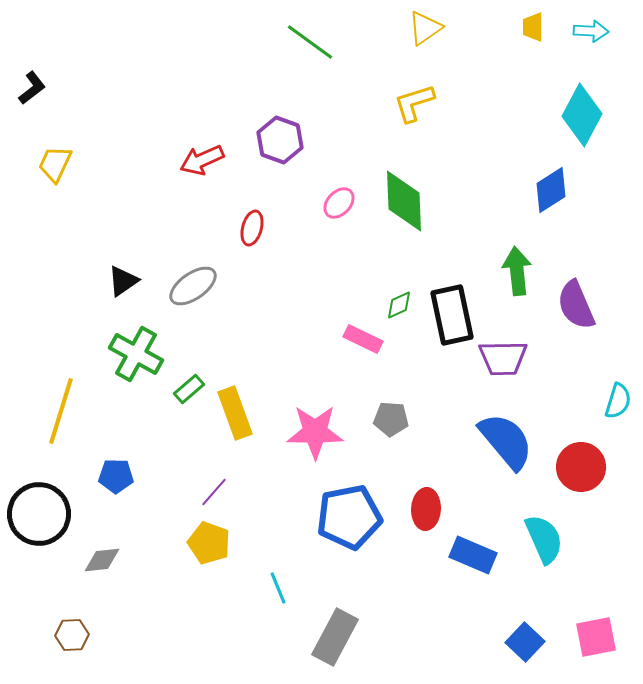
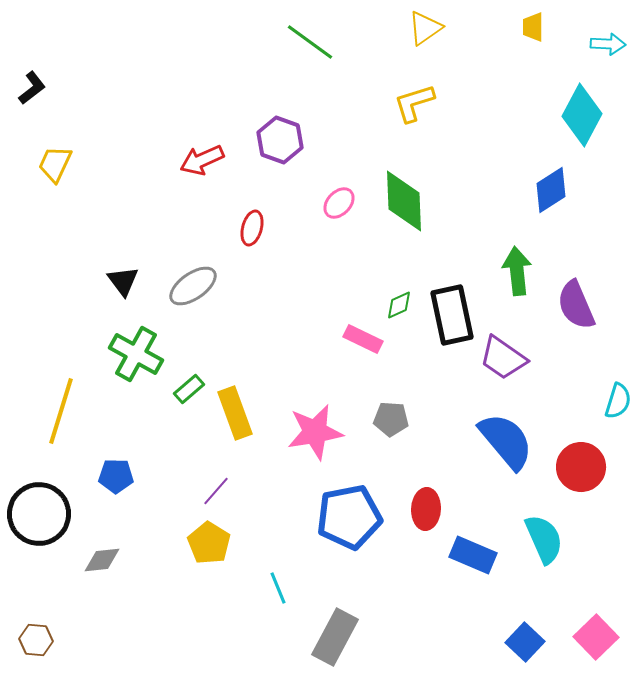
cyan arrow at (591, 31): moved 17 px right, 13 px down
black triangle at (123, 281): rotated 32 degrees counterclockwise
purple trapezoid at (503, 358): rotated 36 degrees clockwise
pink star at (315, 432): rotated 10 degrees counterclockwise
purple line at (214, 492): moved 2 px right, 1 px up
yellow pentagon at (209, 543): rotated 12 degrees clockwise
brown hexagon at (72, 635): moved 36 px left, 5 px down; rotated 8 degrees clockwise
pink square at (596, 637): rotated 33 degrees counterclockwise
